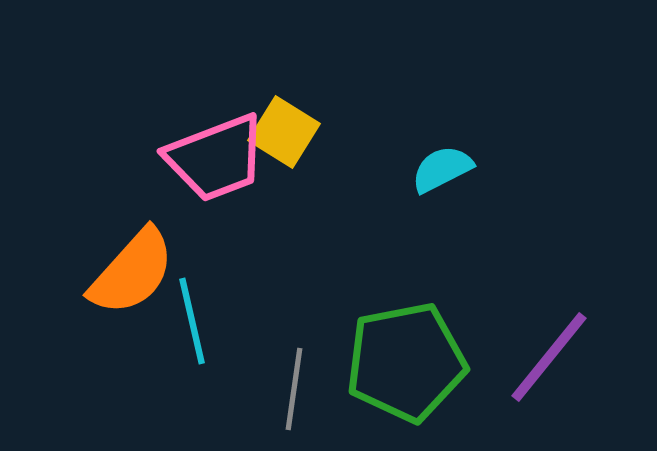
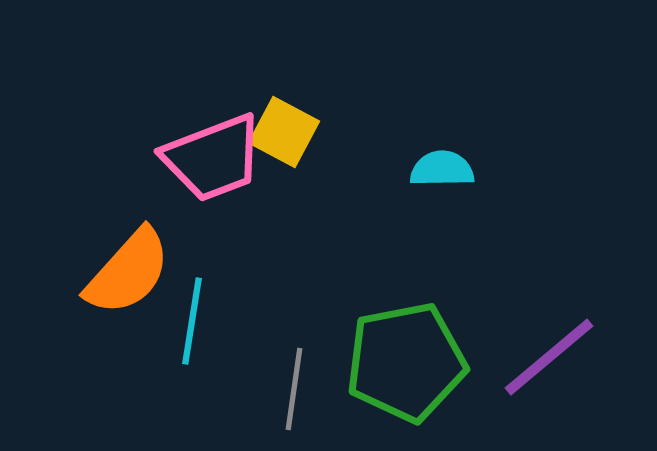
yellow square: rotated 4 degrees counterclockwise
pink trapezoid: moved 3 px left
cyan semicircle: rotated 26 degrees clockwise
orange semicircle: moved 4 px left
cyan line: rotated 22 degrees clockwise
purple line: rotated 11 degrees clockwise
